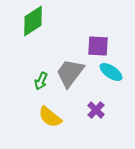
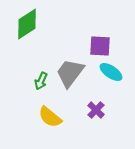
green diamond: moved 6 px left, 3 px down
purple square: moved 2 px right
